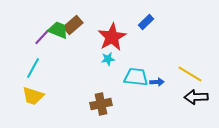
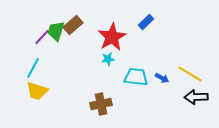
green trapezoid: moved 2 px left, 1 px down; rotated 95 degrees counterclockwise
blue arrow: moved 5 px right, 4 px up; rotated 32 degrees clockwise
yellow trapezoid: moved 4 px right, 5 px up
